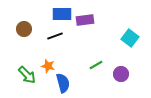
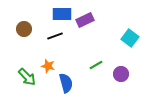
purple rectangle: rotated 18 degrees counterclockwise
green arrow: moved 2 px down
blue semicircle: moved 3 px right
